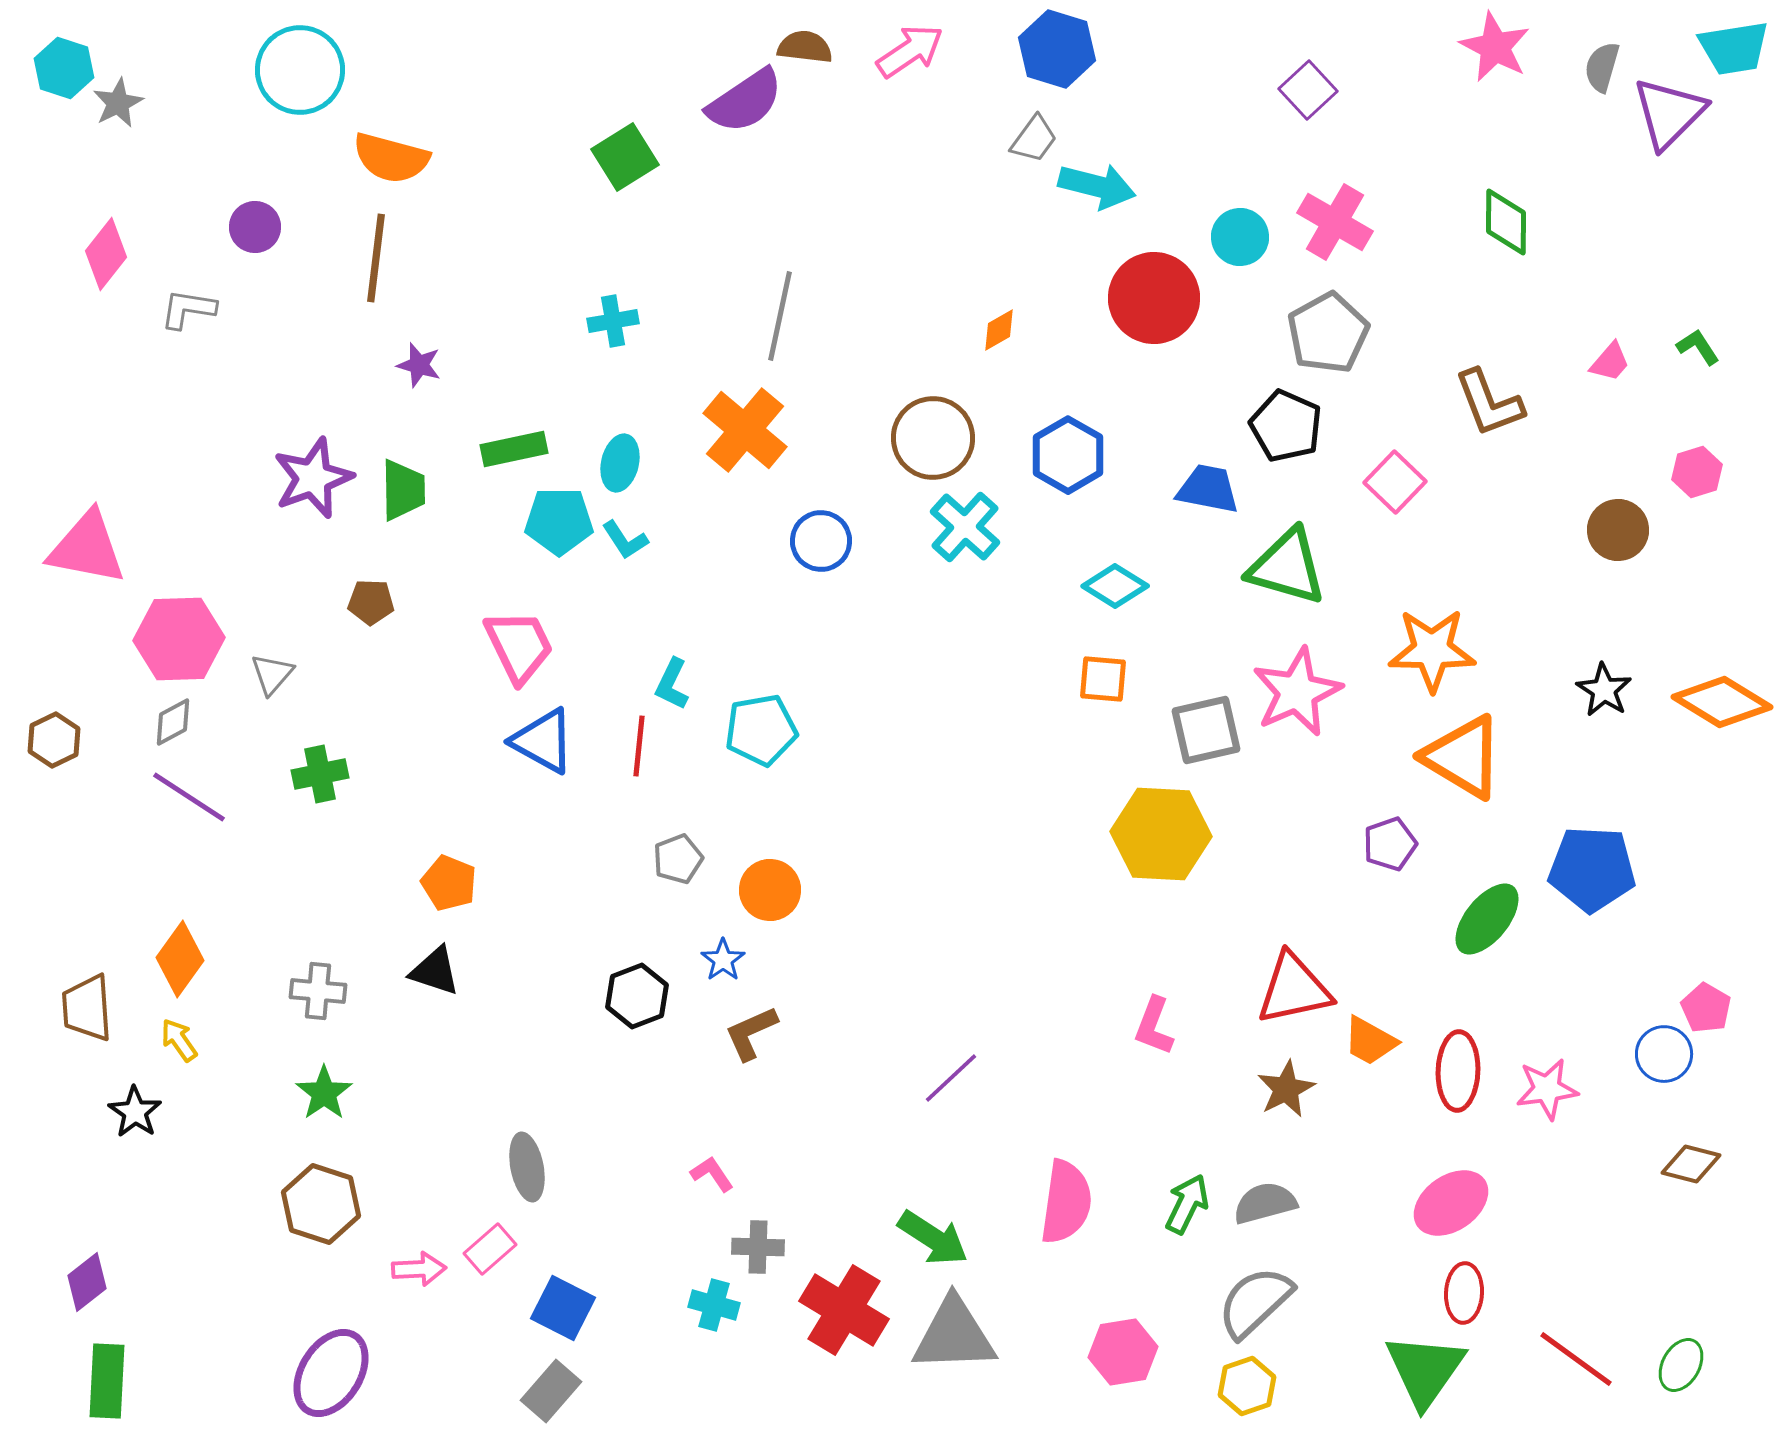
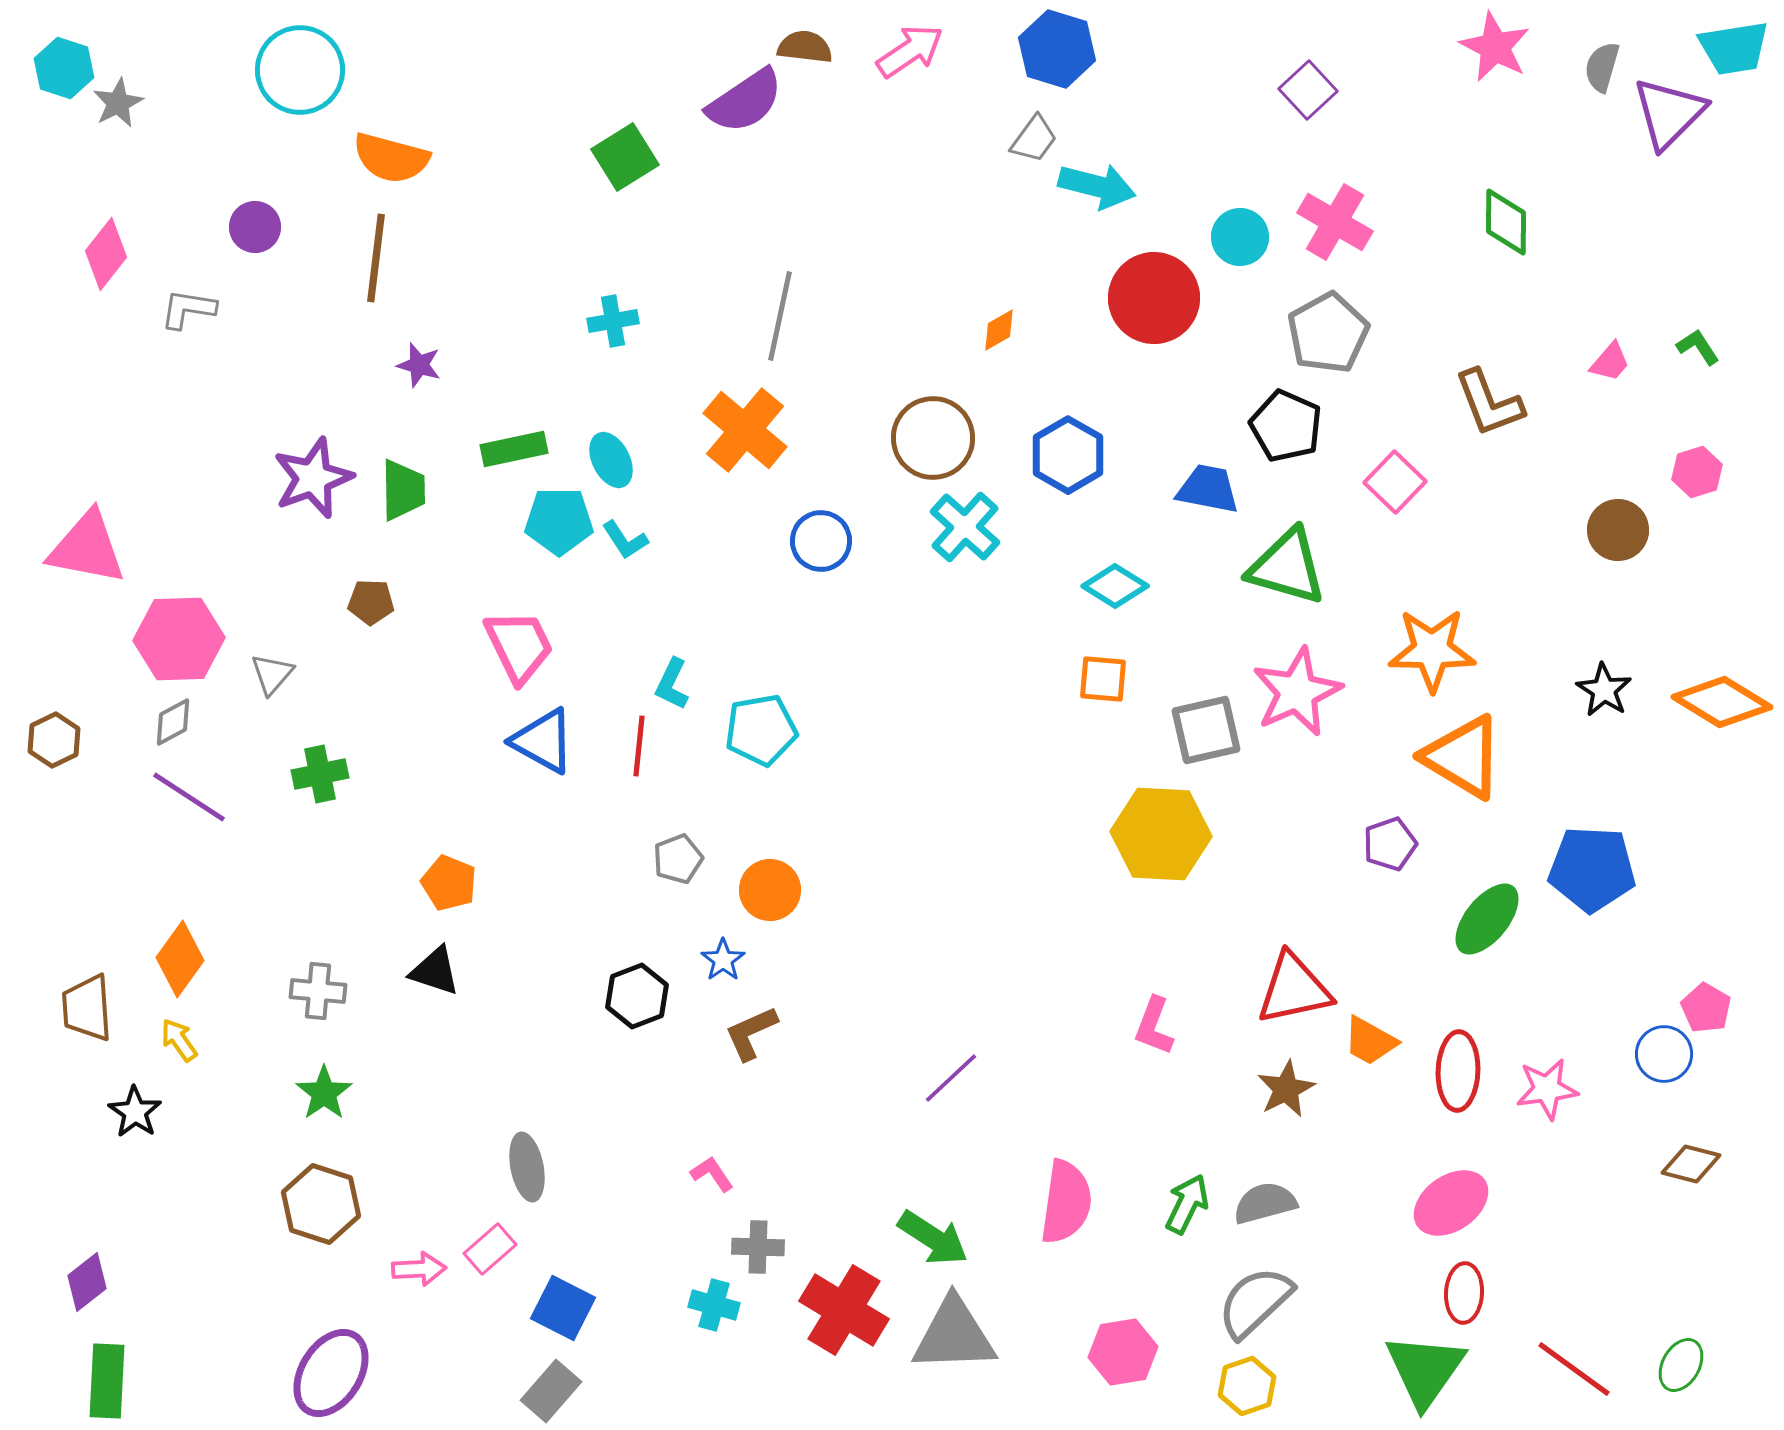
cyan ellipse at (620, 463): moved 9 px left, 3 px up; rotated 40 degrees counterclockwise
red line at (1576, 1359): moved 2 px left, 10 px down
